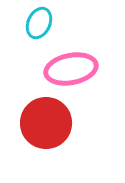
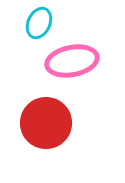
pink ellipse: moved 1 px right, 8 px up
